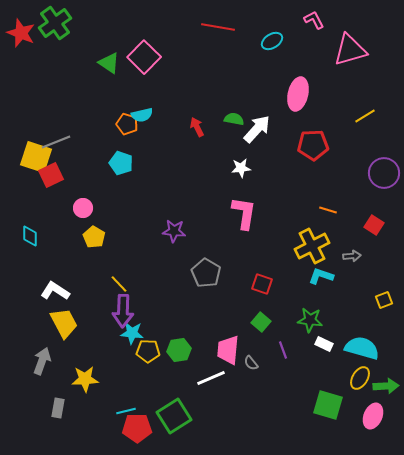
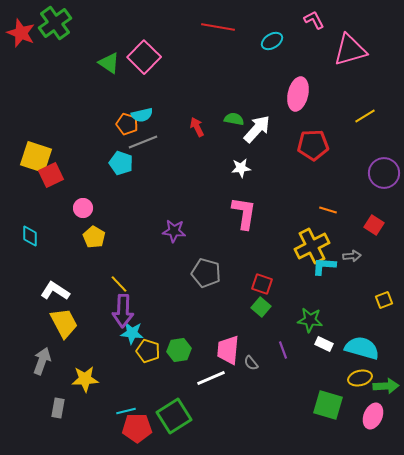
gray line at (56, 142): moved 87 px right
gray pentagon at (206, 273): rotated 16 degrees counterclockwise
cyan L-shape at (321, 276): moved 3 px right, 10 px up; rotated 15 degrees counterclockwise
green square at (261, 322): moved 15 px up
yellow pentagon at (148, 351): rotated 15 degrees clockwise
yellow ellipse at (360, 378): rotated 45 degrees clockwise
